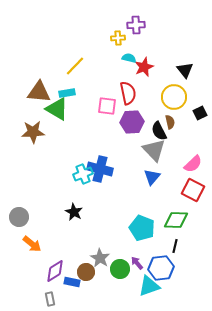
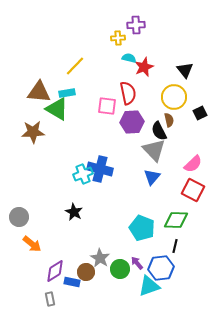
brown semicircle: moved 1 px left, 2 px up
